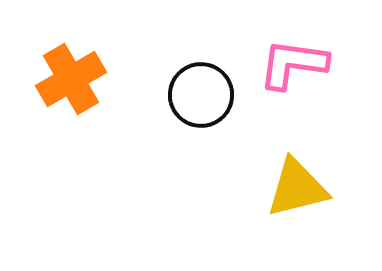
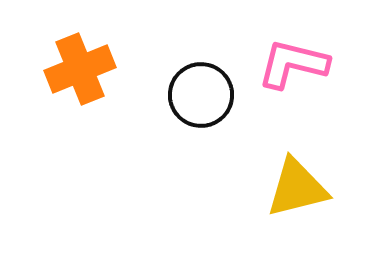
pink L-shape: rotated 6 degrees clockwise
orange cross: moved 9 px right, 10 px up; rotated 8 degrees clockwise
